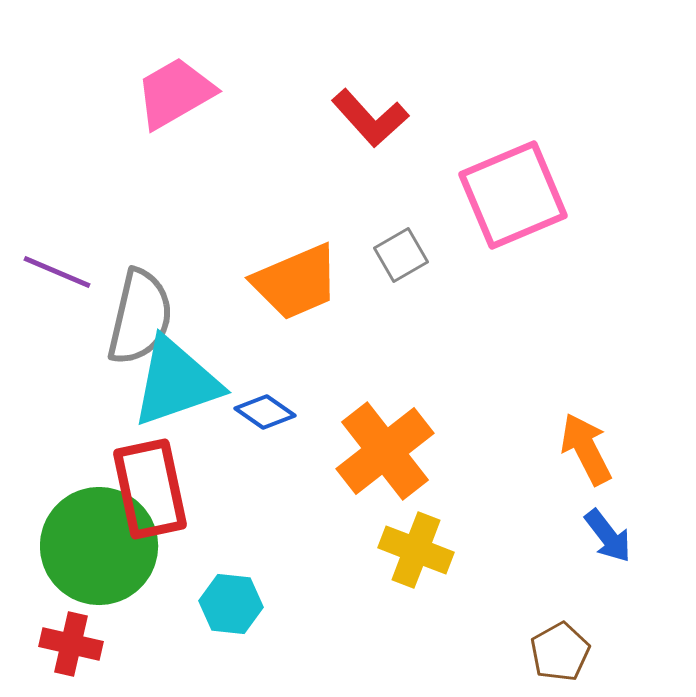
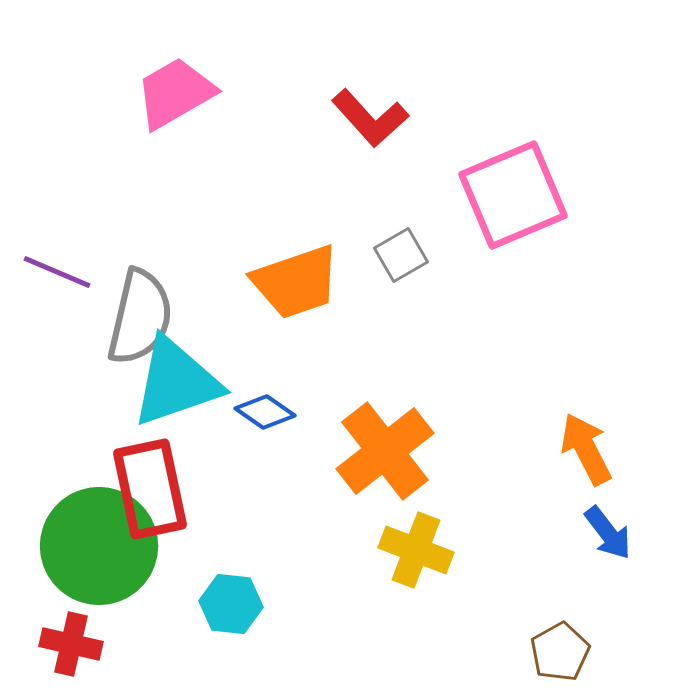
orange trapezoid: rotated 4 degrees clockwise
blue arrow: moved 3 px up
